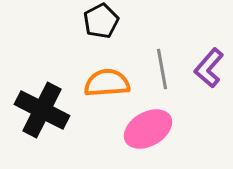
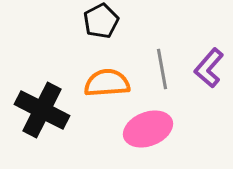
pink ellipse: rotated 9 degrees clockwise
